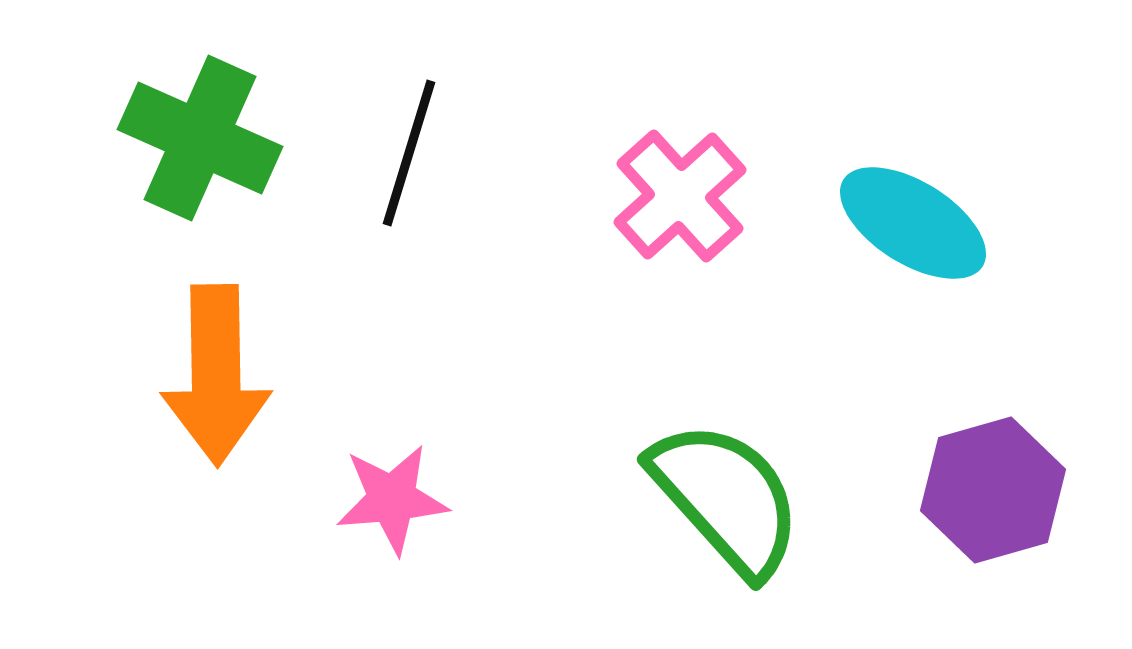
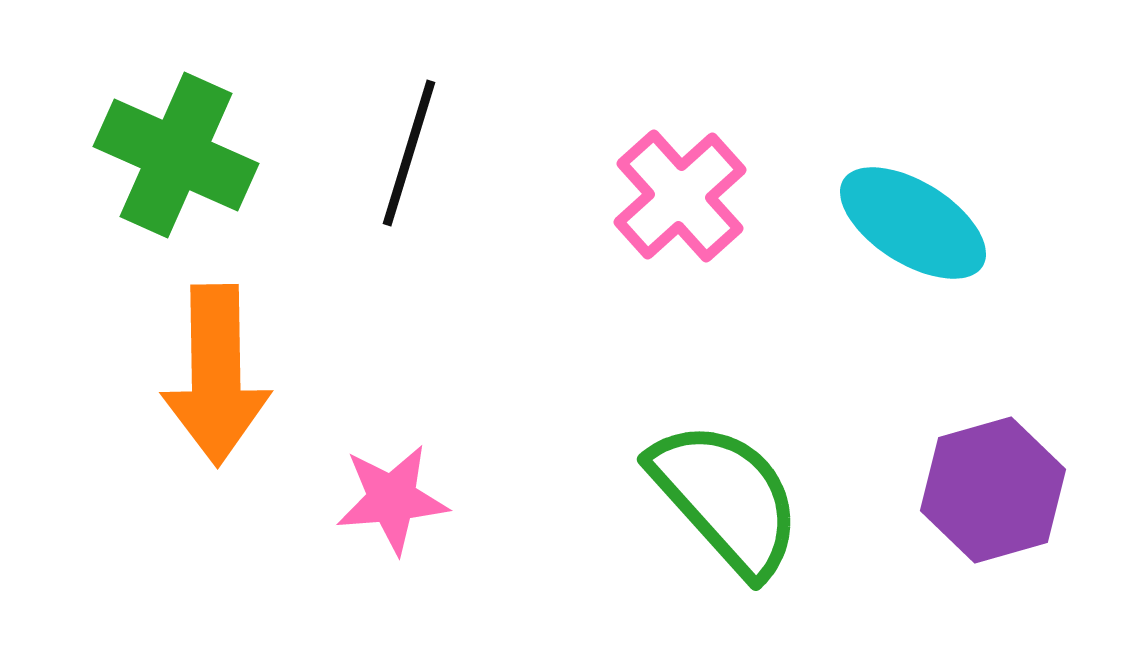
green cross: moved 24 px left, 17 px down
